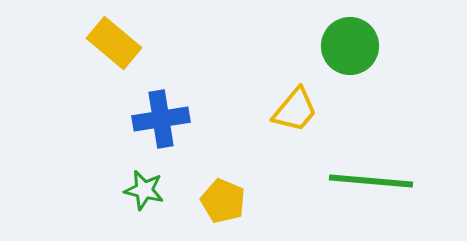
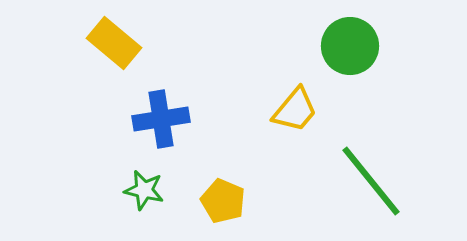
green line: rotated 46 degrees clockwise
